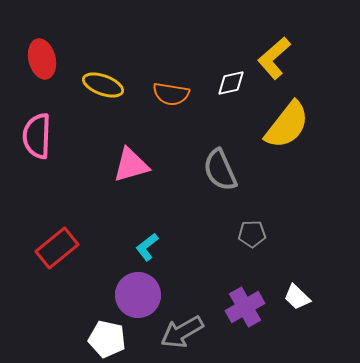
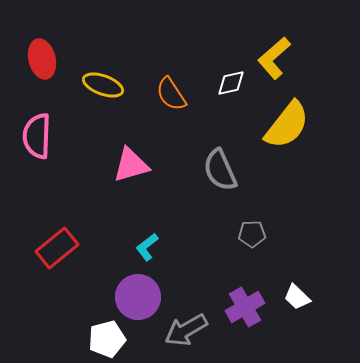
orange semicircle: rotated 48 degrees clockwise
purple circle: moved 2 px down
gray arrow: moved 4 px right, 2 px up
white pentagon: rotated 27 degrees counterclockwise
